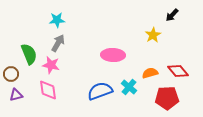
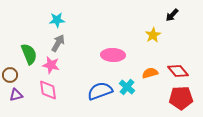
brown circle: moved 1 px left, 1 px down
cyan cross: moved 2 px left
red pentagon: moved 14 px right
